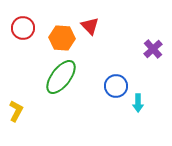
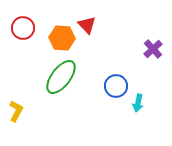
red triangle: moved 3 px left, 1 px up
cyan arrow: rotated 12 degrees clockwise
